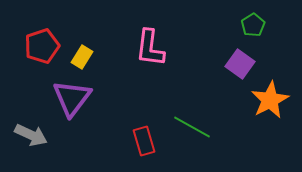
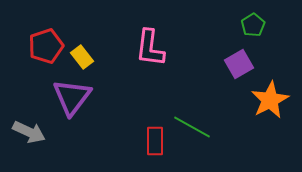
red pentagon: moved 4 px right
yellow rectangle: rotated 70 degrees counterclockwise
purple square: moved 1 px left; rotated 24 degrees clockwise
purple triangle: moved 1 px up
gray arrow: moved 2 px left, 3 px up
red rectangle: moved 11 px right; rotated 16 degrees clockwise
